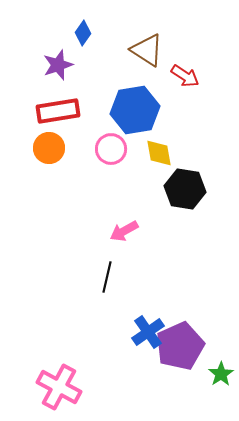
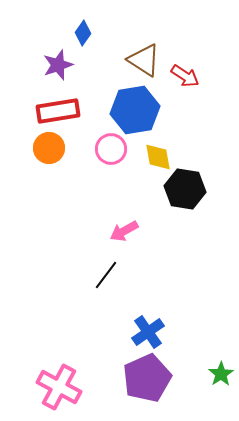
brown triangle: moved 3 px left, 10 px down
yellow diamond: moved 1 px left, 4 px down
black line: moved 1 px left, 2 px up; rotated 24 degrees clockwise
purple pentagon: moved 33 px left, 32 px down
